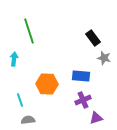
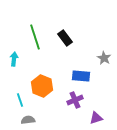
green line: moved 6 px right, 6 px down
black rectangle: moved 28 px left
gray star: rotated 16 degrees clockwise
orange hexagon: moved 5 px left, 2 px down; rotated 20 degrees clockwise
purple cross: moved 8 px left
